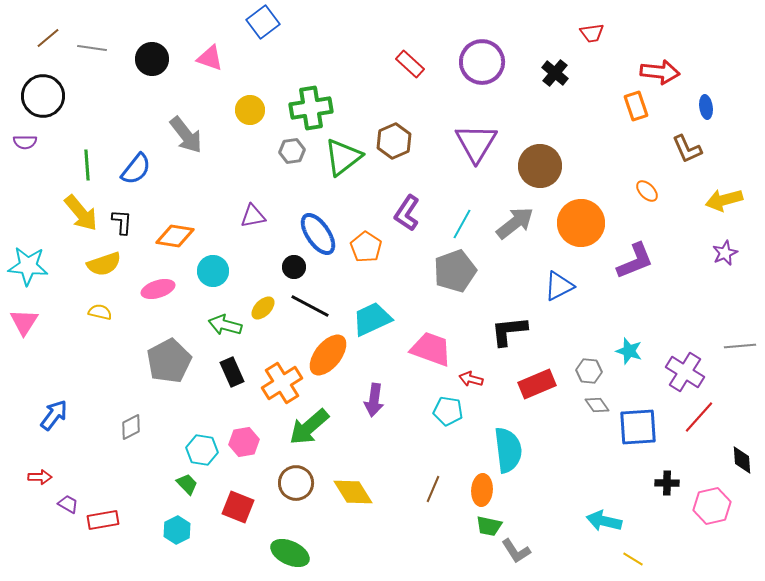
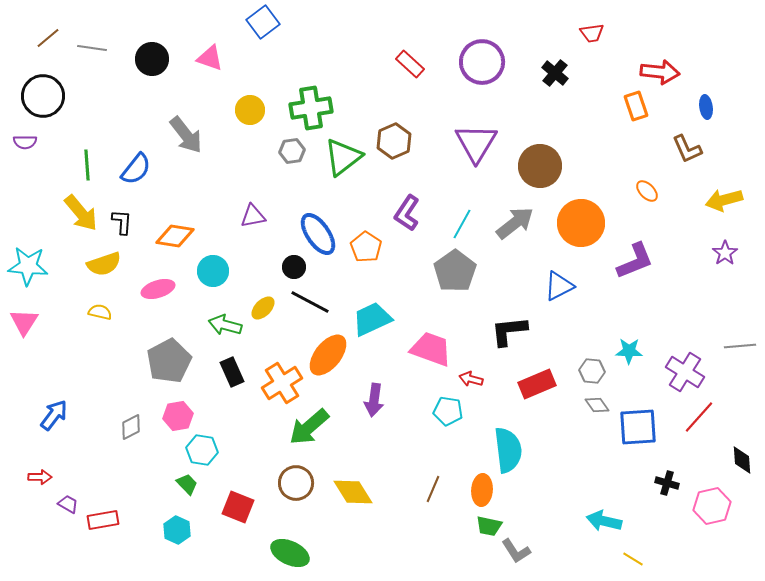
purple star at (725, 253): rotated 10 degrees counterclockwise
gray pentagon at (455, 271): rotated 15 degrees counterclockwise
black line at (310, 306): moved 4 px up
cyan star at (629, 351): rotated 16 degrees counterclockwise
gray hexagon at (589, 371): moved 3 px right
pink hexagon at (244, 442): moved 66 px left, 26 px up
black cross at (667, 483): rotated 15 degrees clockwise
cyan hexagon at (177, 530): rotated 8 degrees counterclockwise
